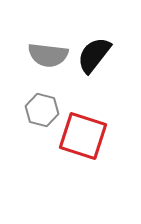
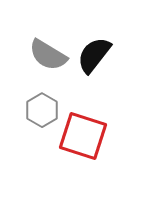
gray semicircle: rotated 24 degrees clockwise
gray hexagon: rotated 16 degrees clockwise
